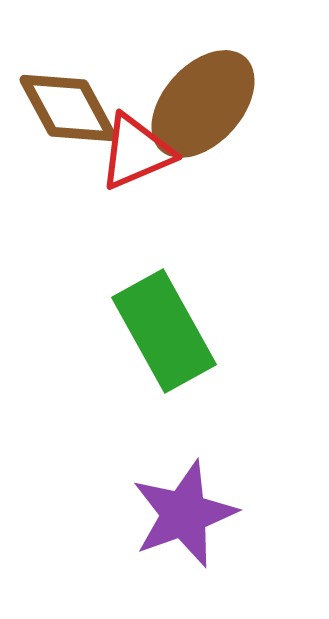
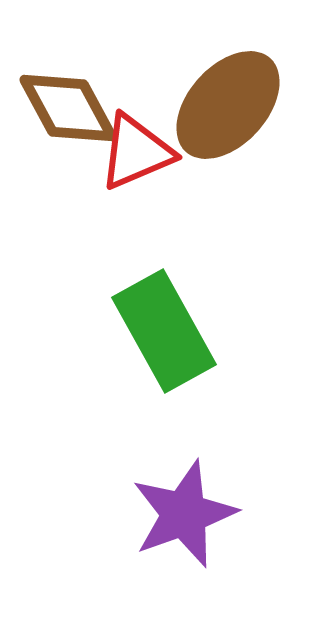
brown ellipse: moved 25 px right, 1 px down
